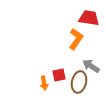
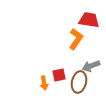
red trapezoid: moved 2 px down
gray arrow: rotated 54 degrees counterclockwise
